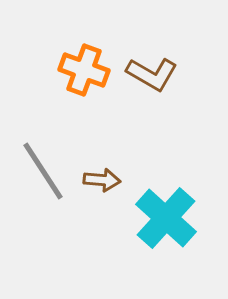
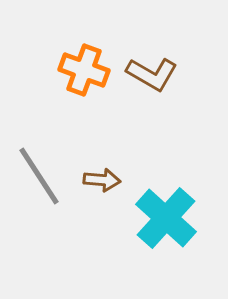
gray line: moved 4 px left, 5 px down
